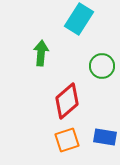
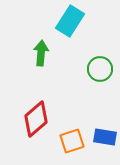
cyan rectangle: moved 9 px left, 2 px down
green circle: moved 2 px left, 3 px down
red diamond: moved 31 px left, 18 px down
orange square: moved 5 px right, 1 px down
